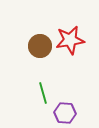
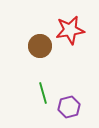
red star: moved 10 px up
purple hexagon: moved 4 px right, 6 px up; rotated 20 degrees counterclockwise
